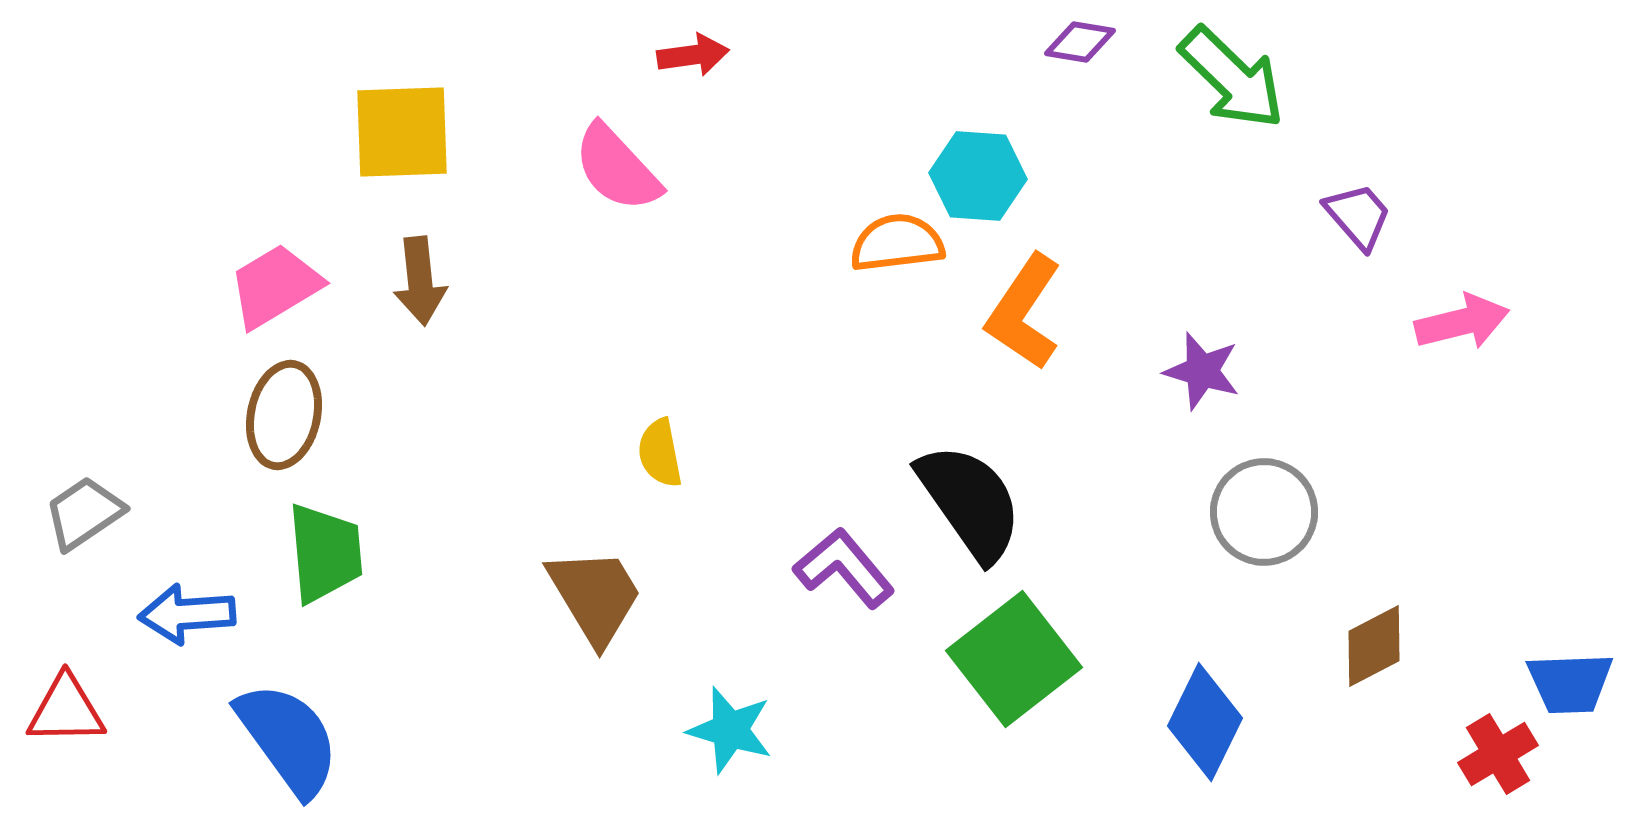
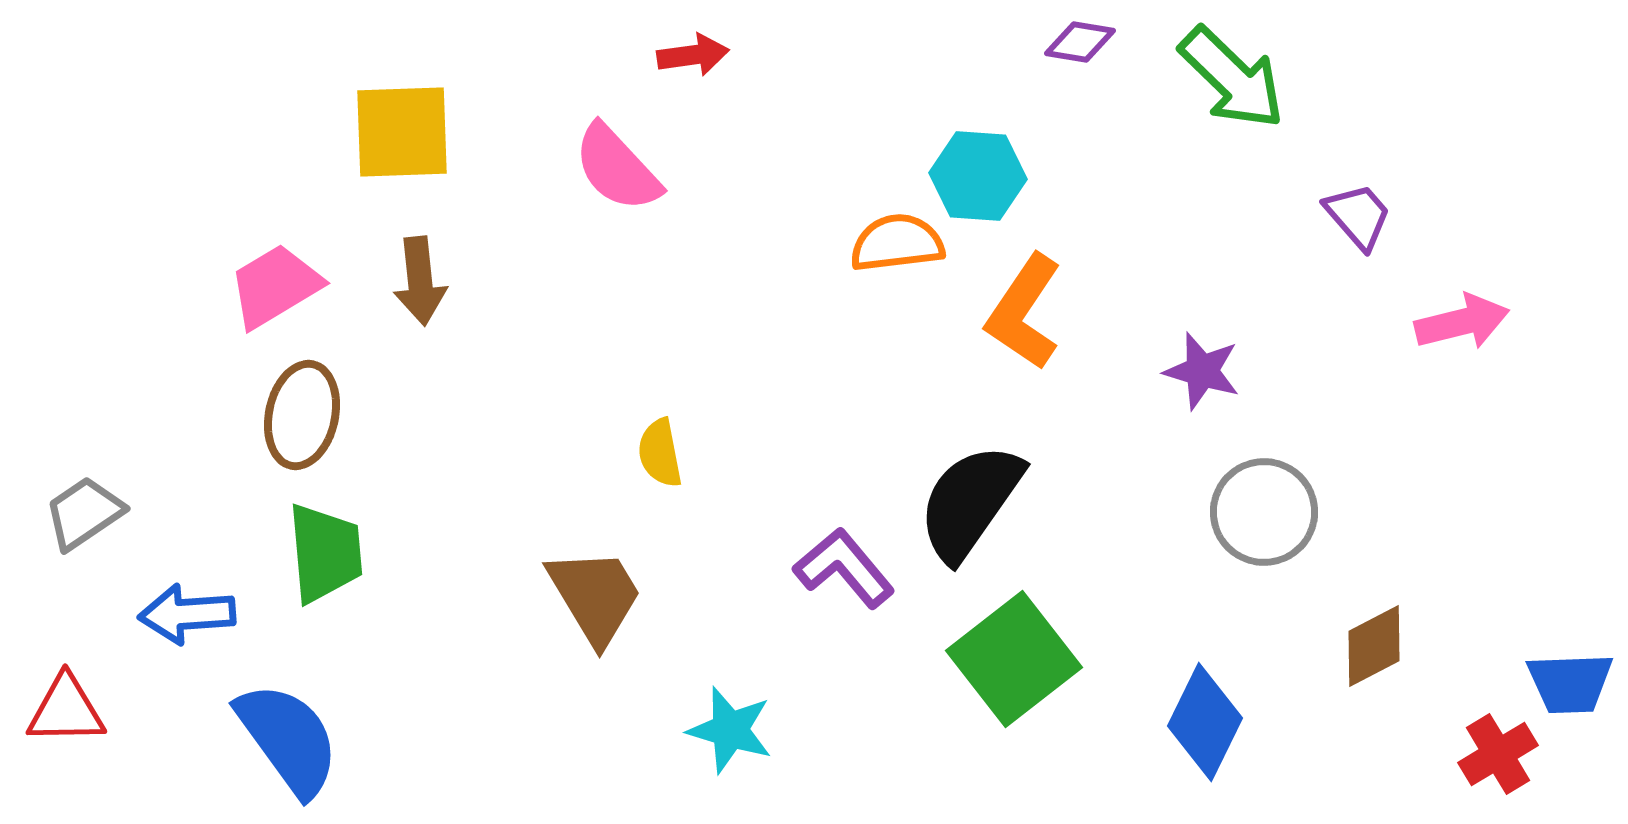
brown ellipse: moved 18 px right
black semicircle: rotated 110 degrees counterclockwise
